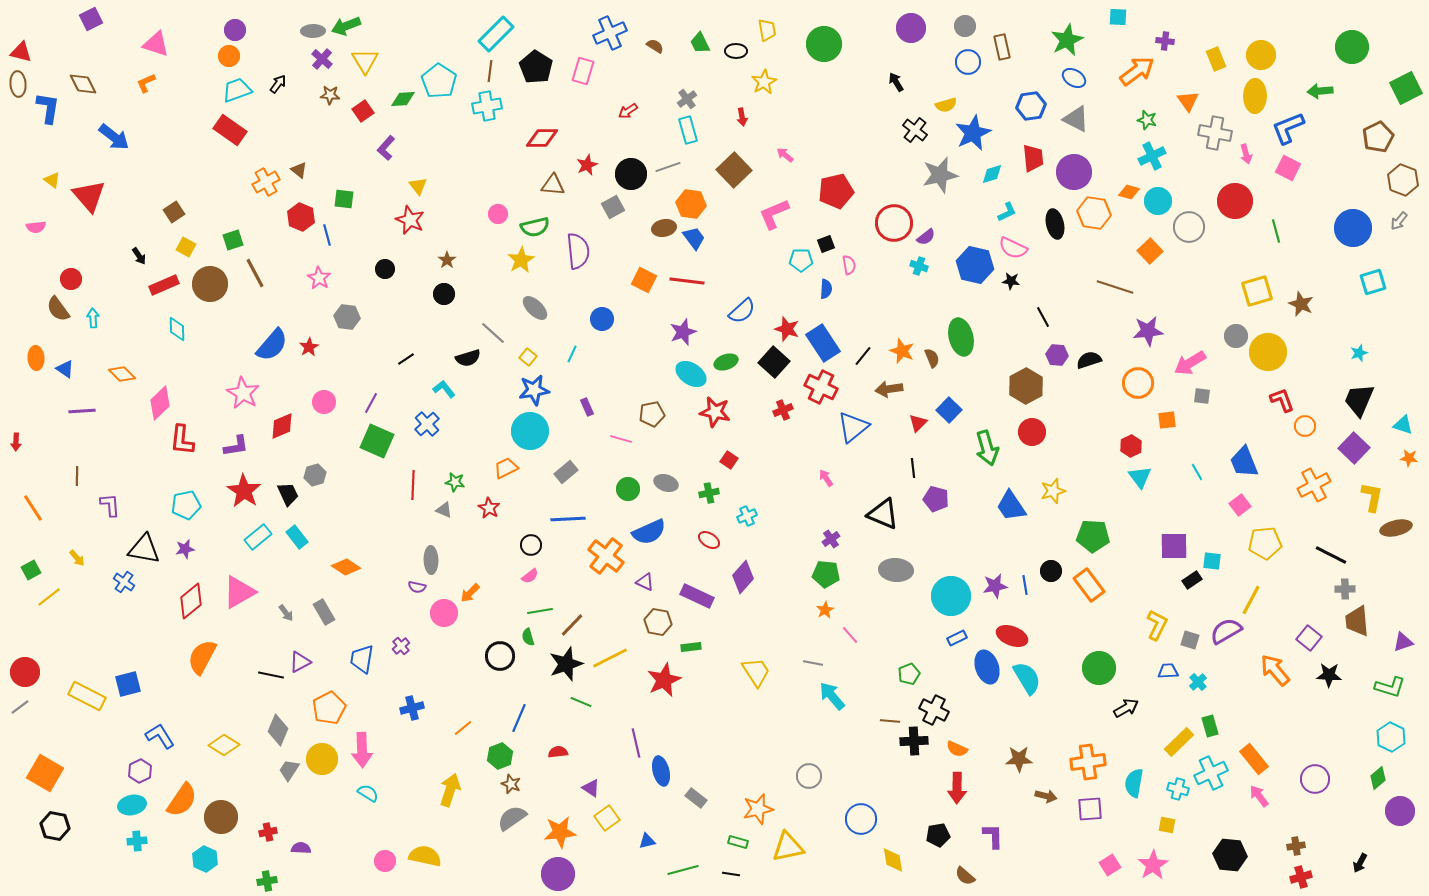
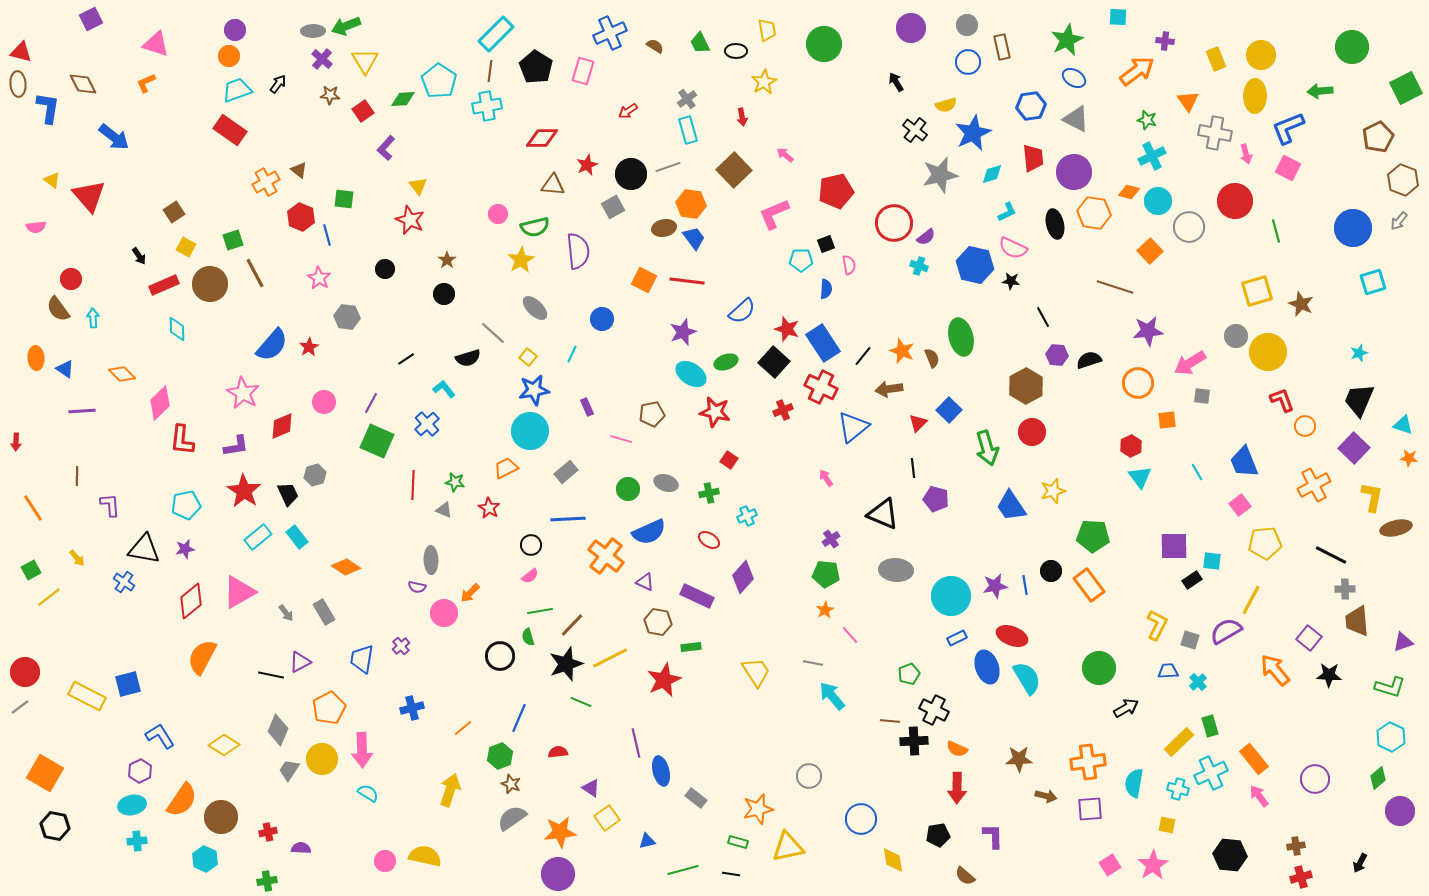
gray circle at (965, 26): moved 2 px right, 1 px up
